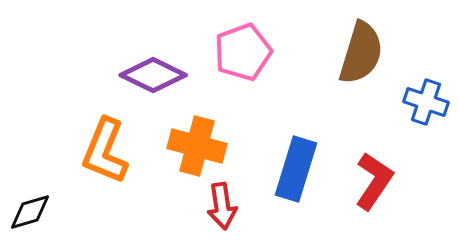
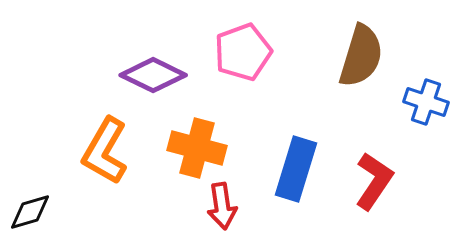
brown semicircle: moved 3 px down
orange cross: moved 2 px down
orange L-shape: rotated 8 degrees clockwise
